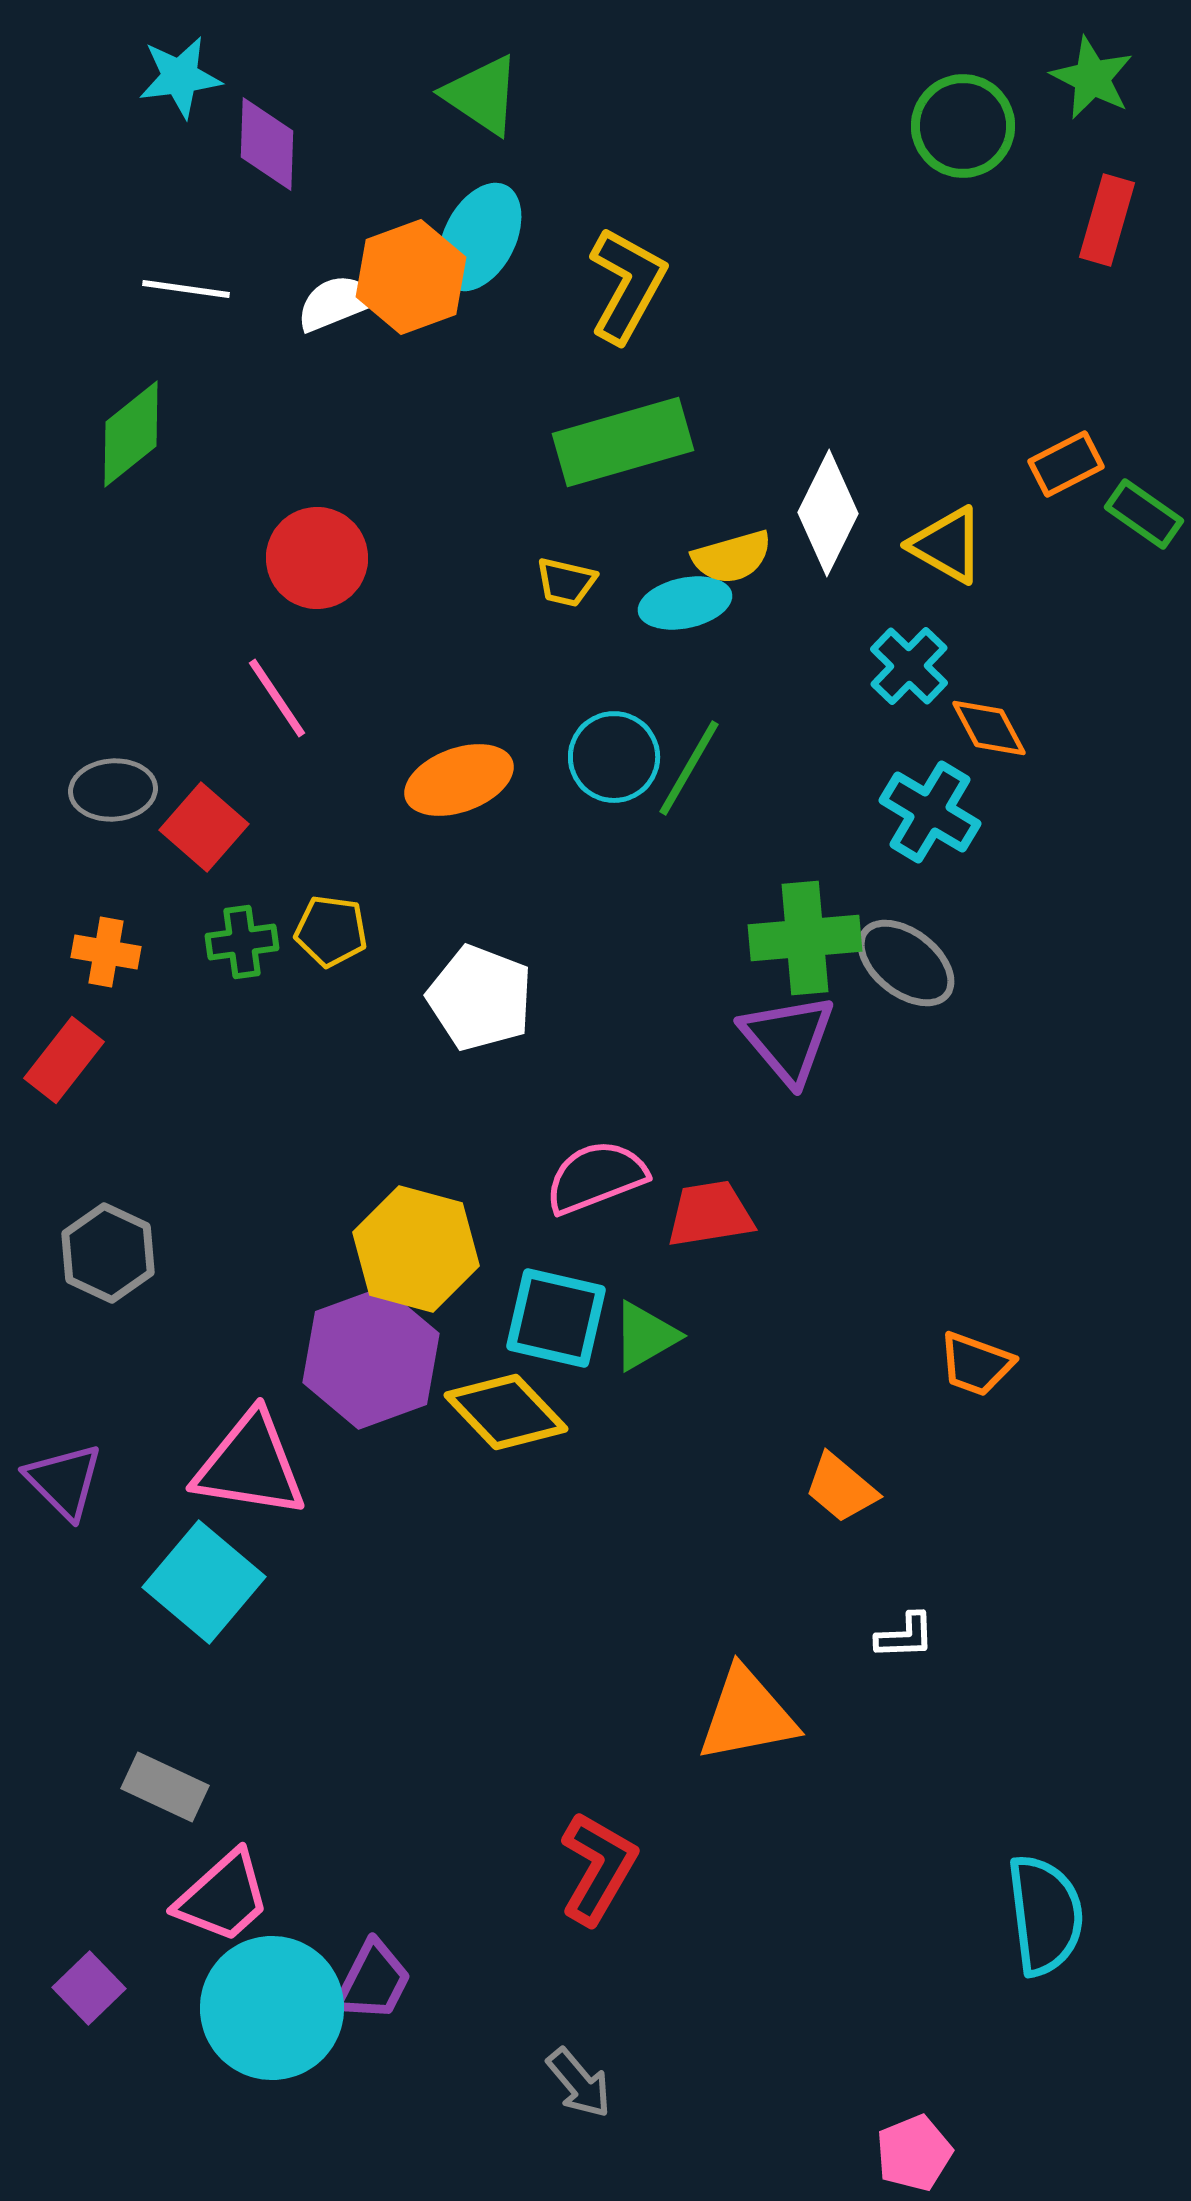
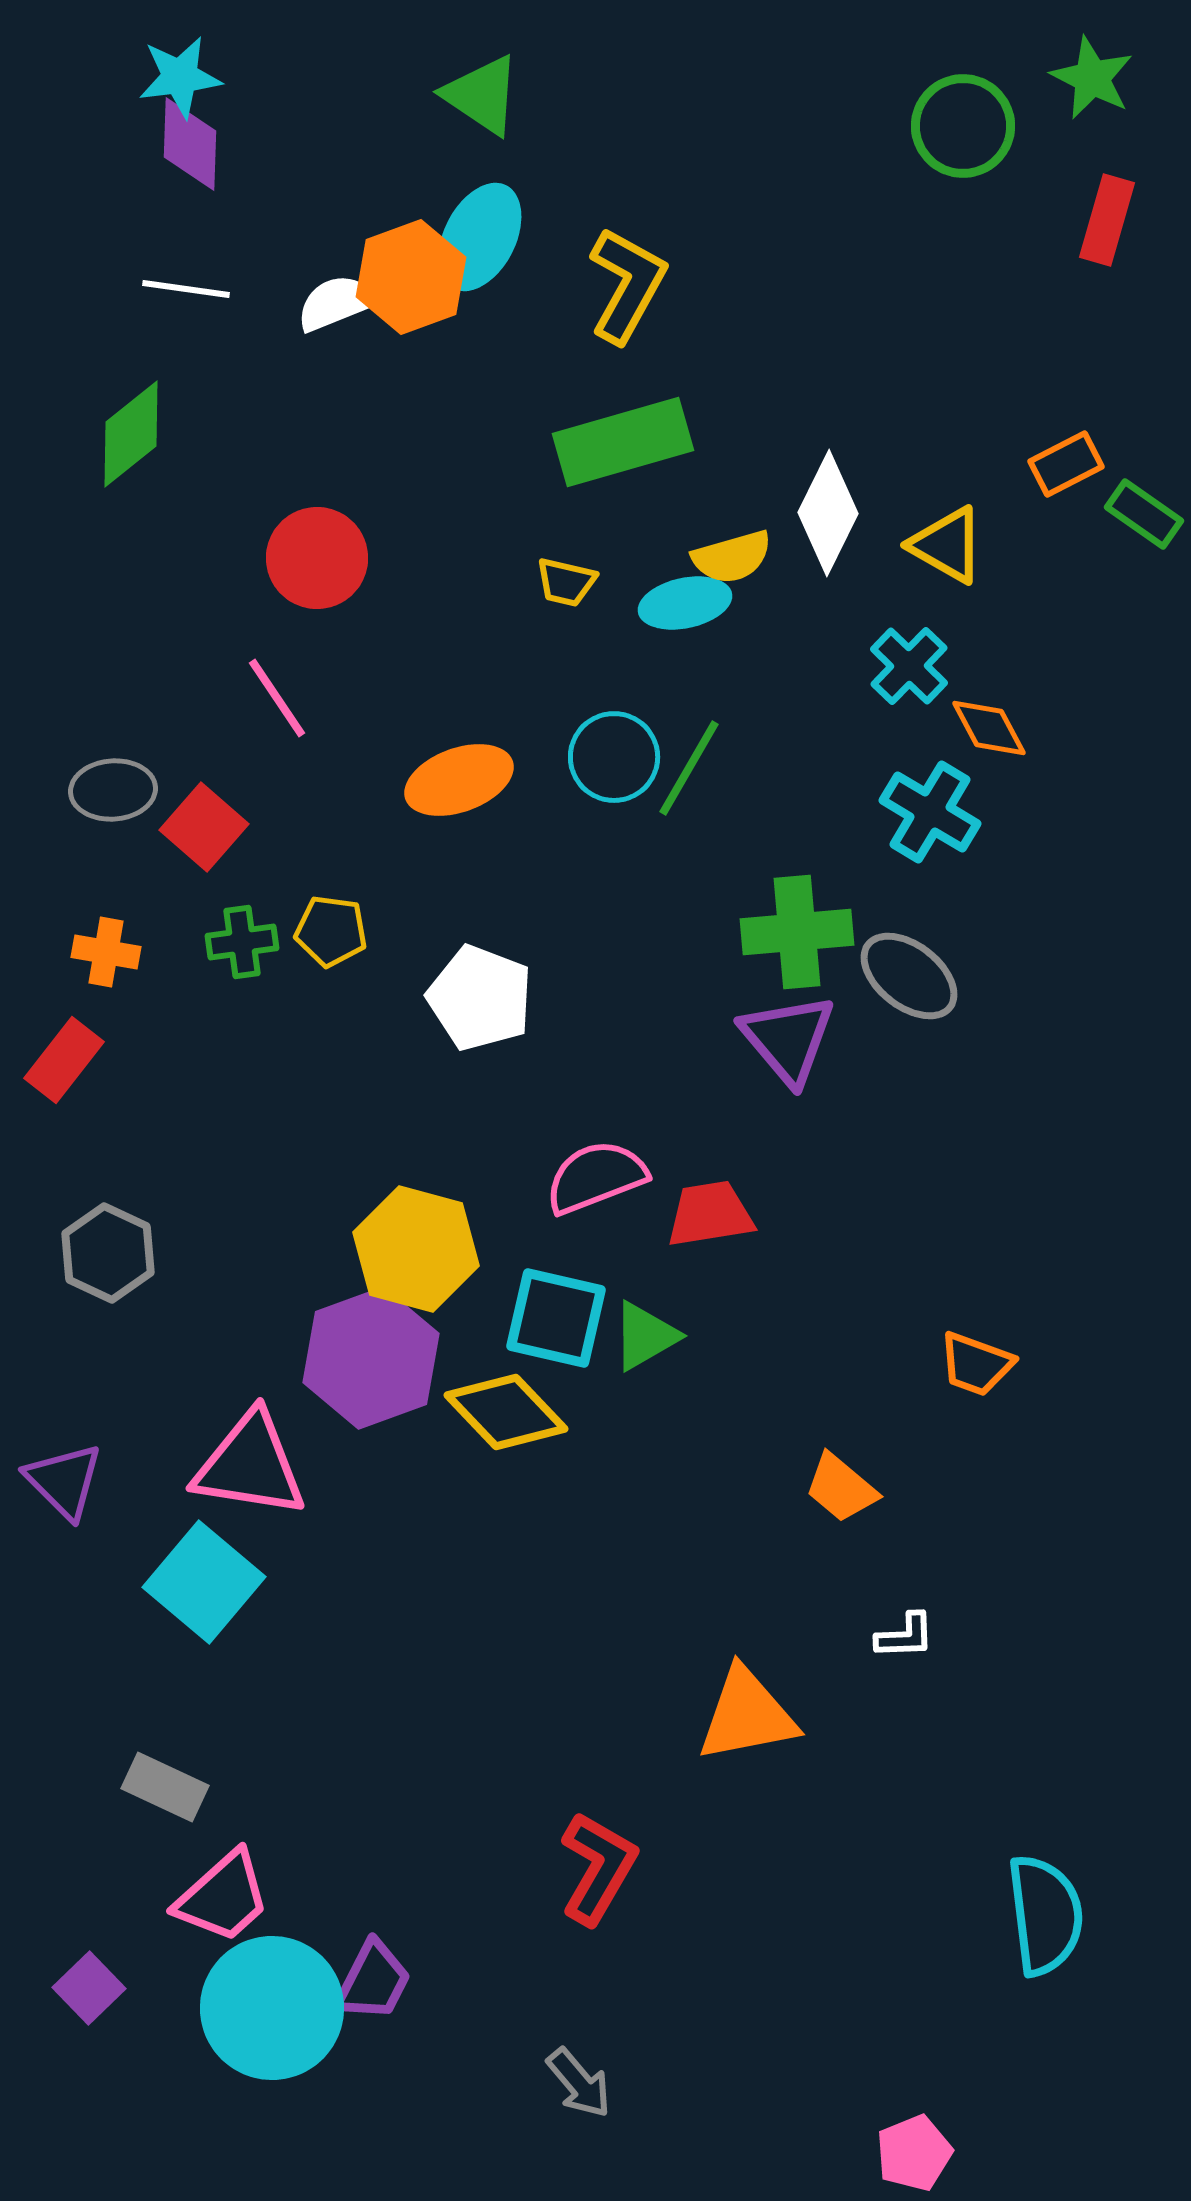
purple diamond at (267, 144): moved 77 px left
green cross at (805, 938): moved 8 px left, 6 px up
gray ellipse at (906, 963): moved 3 px right, 13 px down
